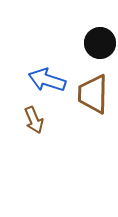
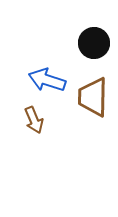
black circle: moved 6 px left
brown trapezoid: moved 3 px down
